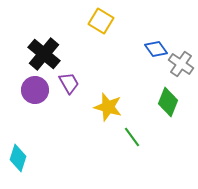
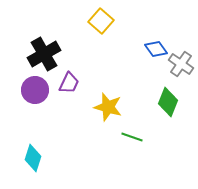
yellow square: rotated 10 degrees clockwise
black cross: rotated 20 degrees clockwise
purple trapezoid: rotated 55 degrees clockwise
green line: rotated 35 degrees counterclockwise
cyan diamond: moved 15 px right
